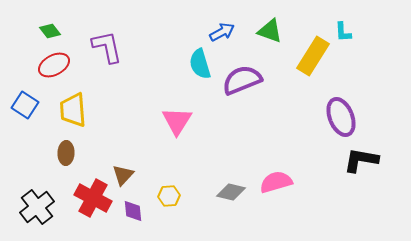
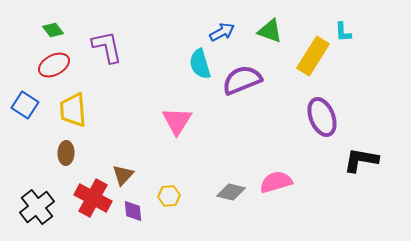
green diamond: moved 3 px right, 1 px up
purple ellipse: moved 19 px left
